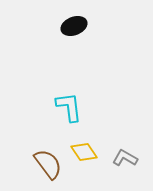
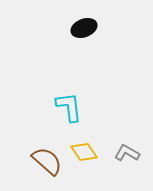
black ellipse: moved 10 px right, 2 px down
gray L-shape: moved 2 px right, 5 px up
brown semicircle: moved 1 px left, 3 px up; rotated 12 degrees counterclockwise
